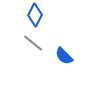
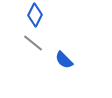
blue semicircle: moved 4 px down
